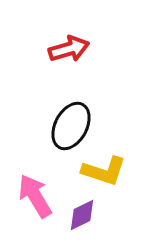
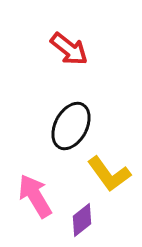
red arrow: rotated 54 degrees clockwise
yellow L-shape: moved 5 px right, 3 px down; rotated 36 degrees clockwise
purple diamond: moved 5 px down; rotated 12 degrees counterclockwise
